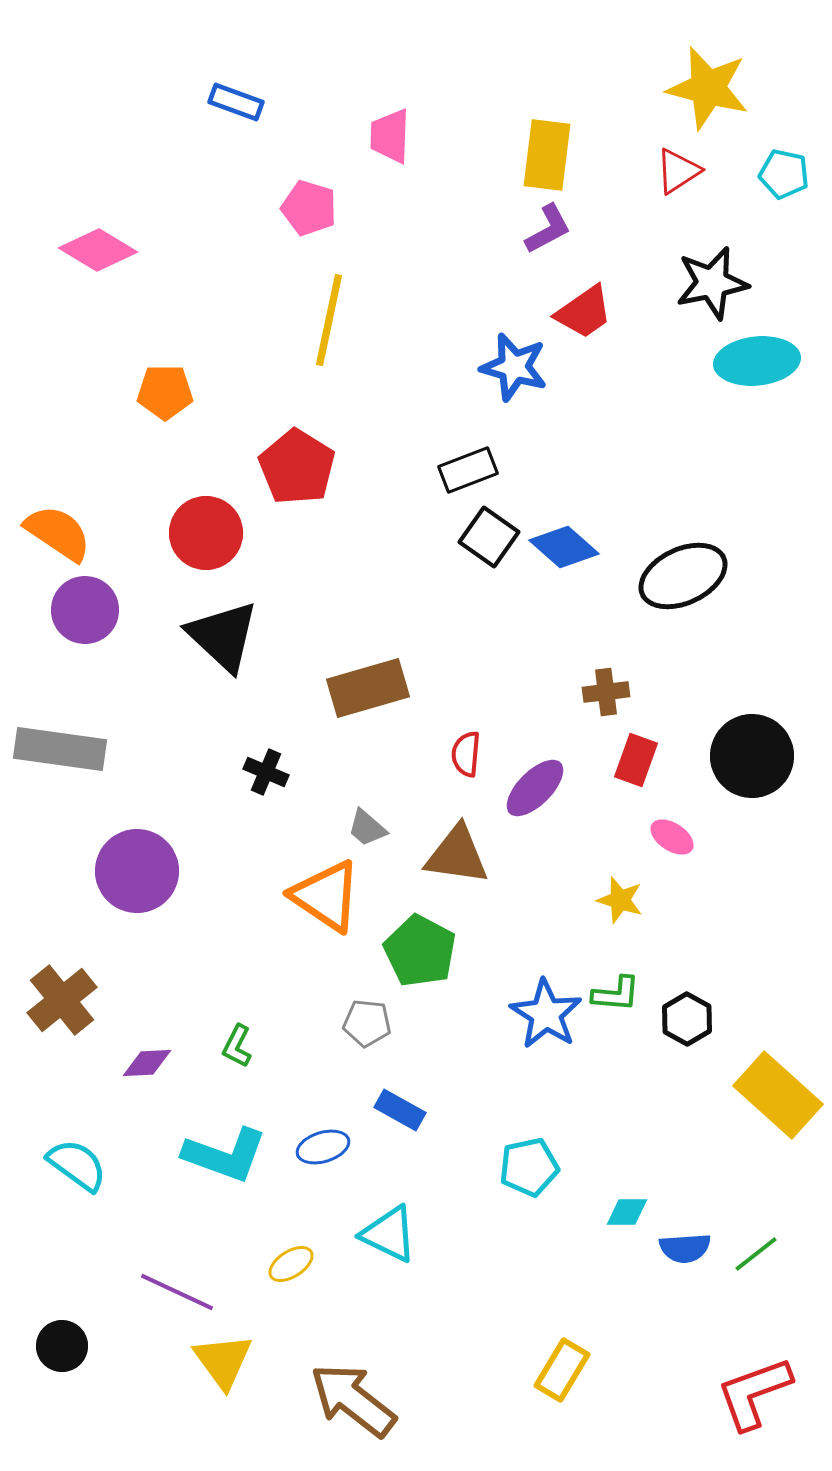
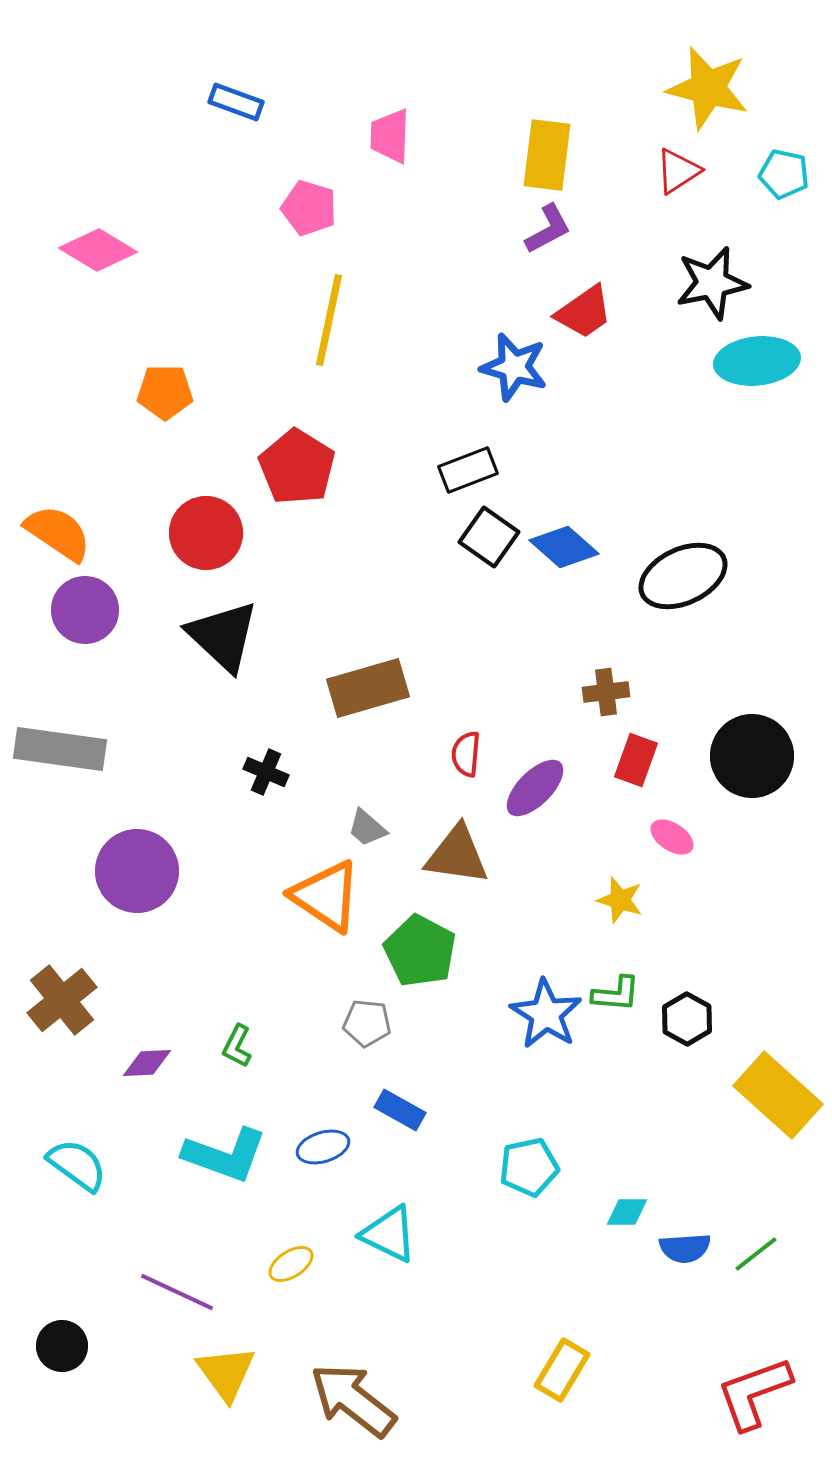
yellow triangle at (223, 1361): moved 3 px right, 12 px down
